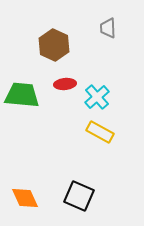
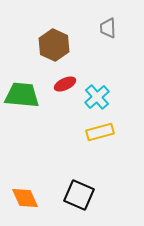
red ellipse: rotated 20 degrees counterclockwise
yellow rectangle: rotated 44 degrees counterclockwise
black square: moved 1 px up
